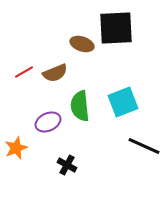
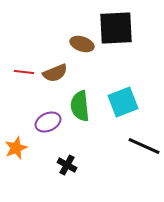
red line: rotated 36 degrees clockwise
